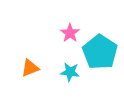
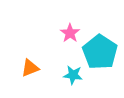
cyan star: moved 3 px right, 3 px down
